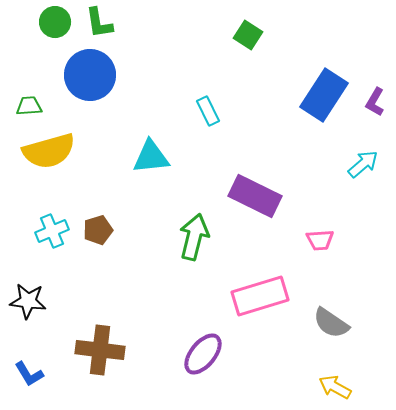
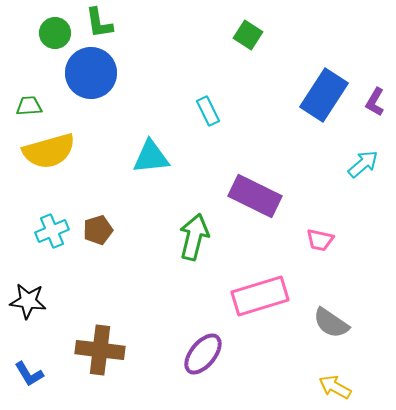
green circle: moved 11 px down
blue circle: moved 1 px right, 2 px up
pink trapezoid: rotated 16 degrees clockwise
